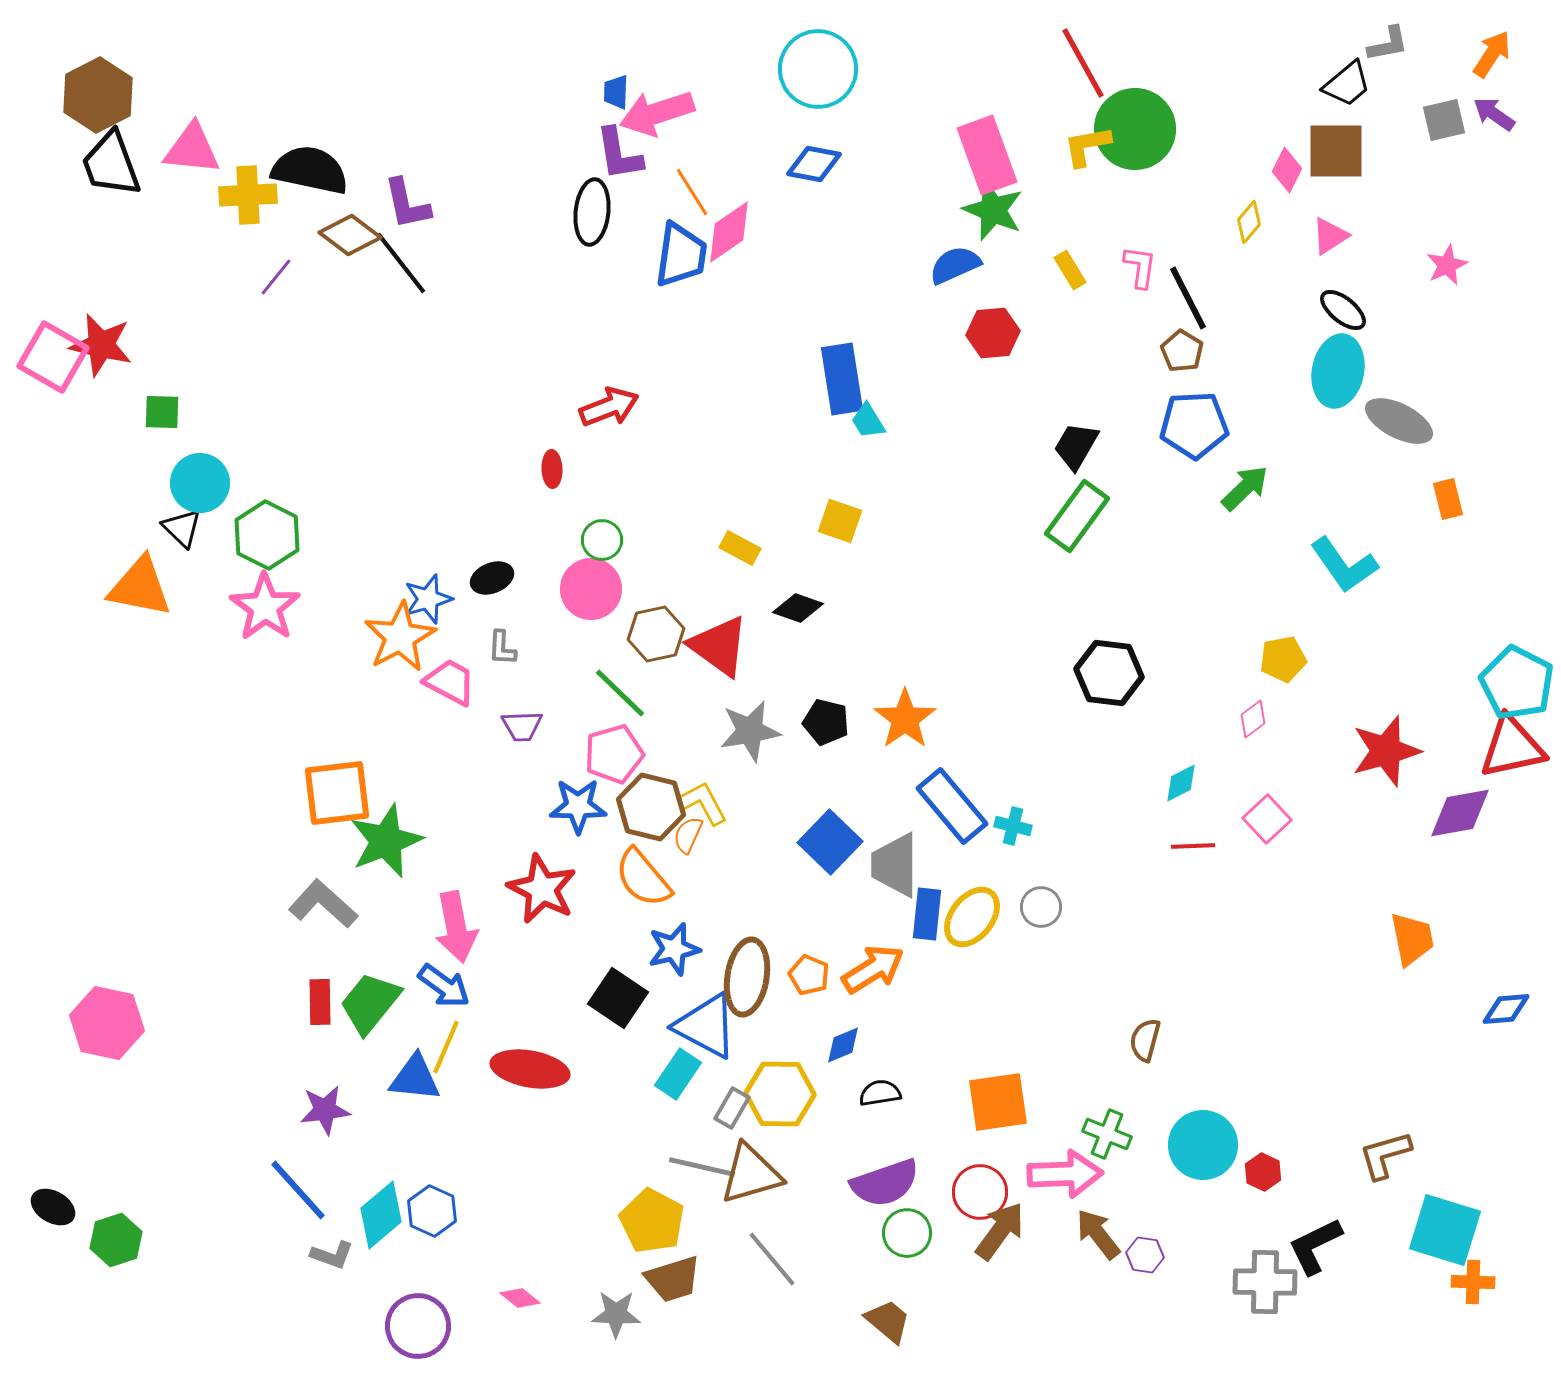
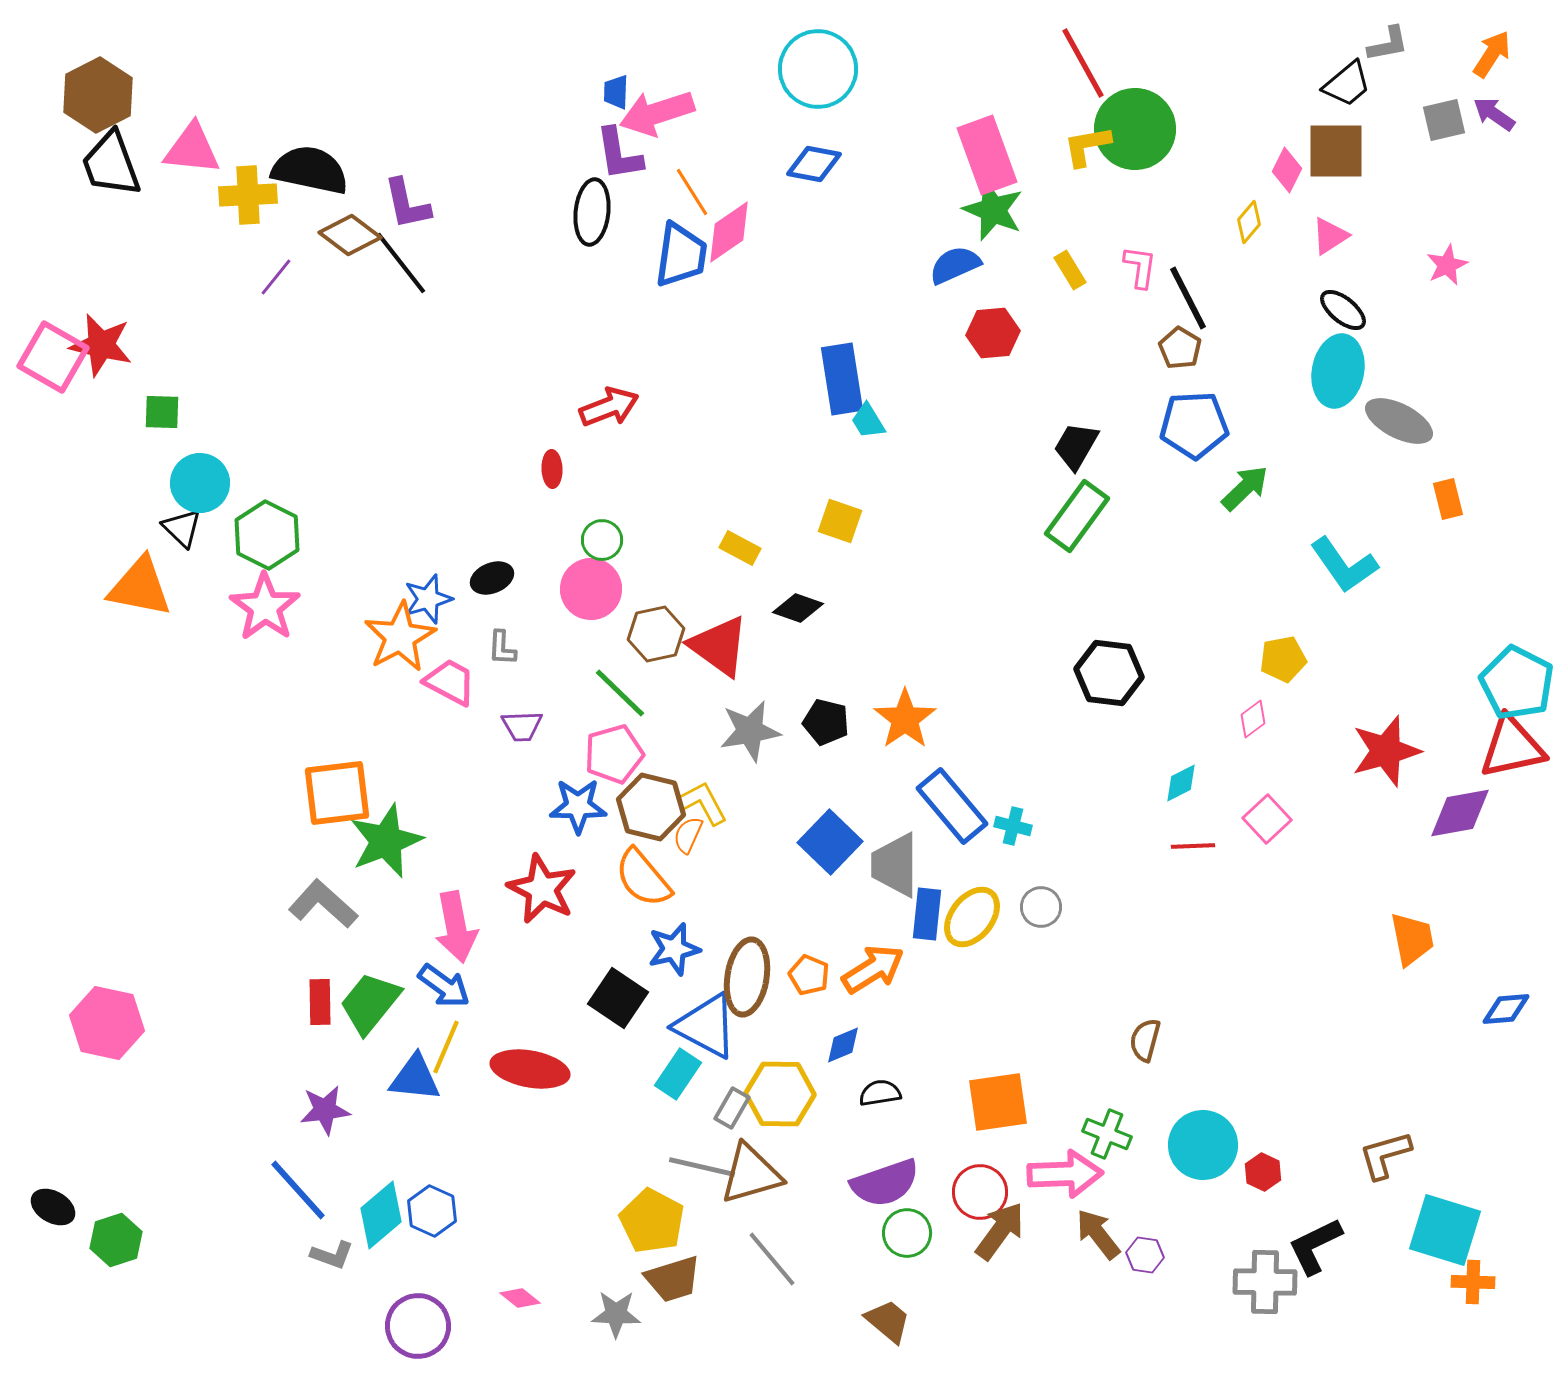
brown pentagon at (1182, 351): moved 2 px left, 3 px up
